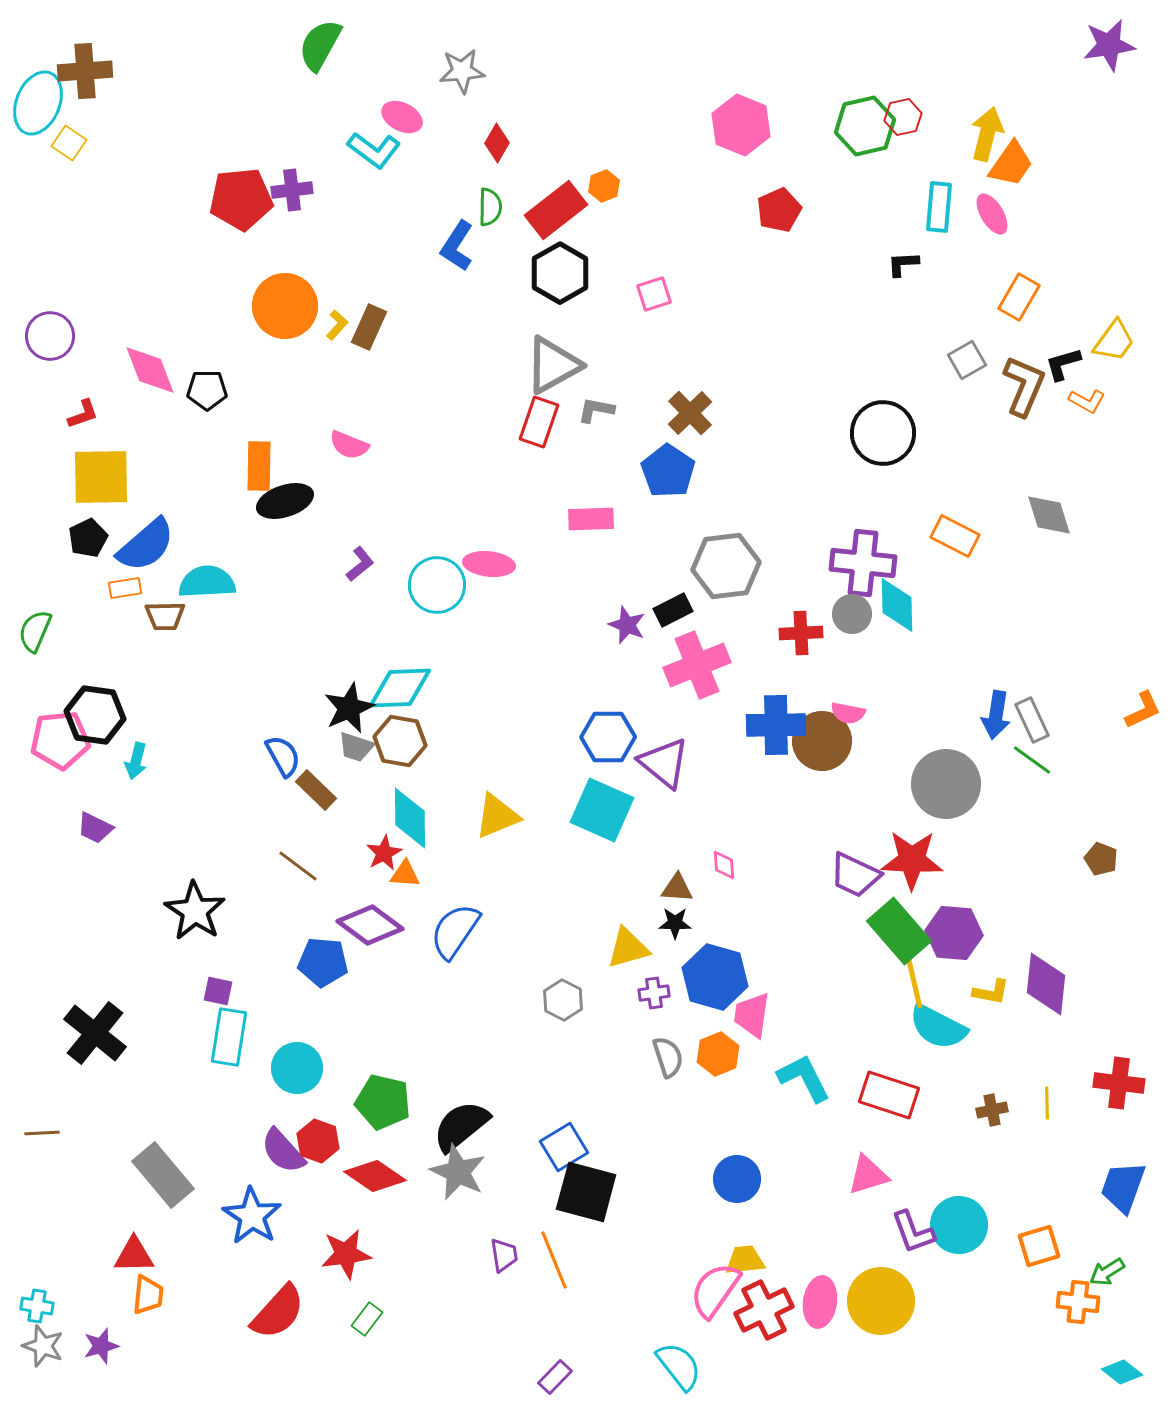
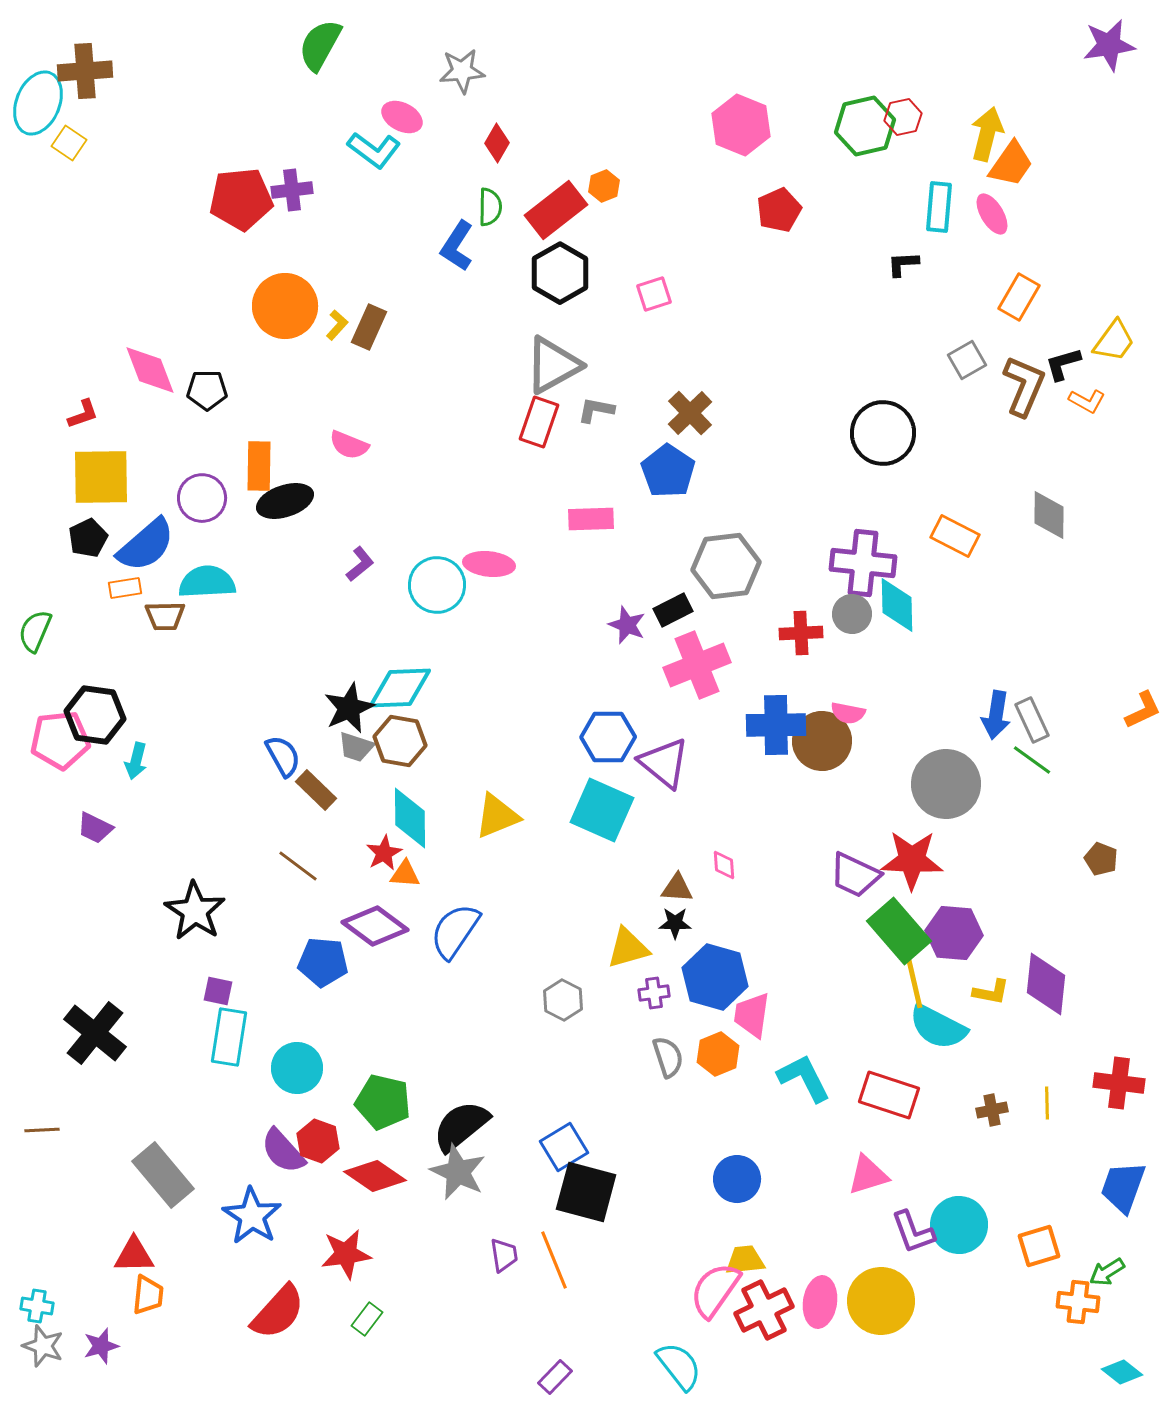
purple circle at (50, 336): moved 152 px right, 162 px down
gray diamond at (1049, 515): rotated 18 degrees clockwise
purple diamond at (370, 925): moved 5 px right, 1 px down
brown line at (42, 1133): moved 3 px up
